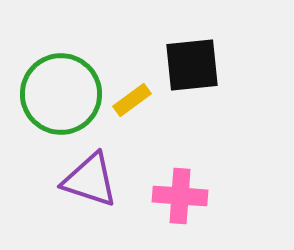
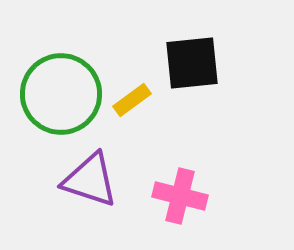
black square: moved 2 px up
pink cross: rotated 10 degrees clockwise
